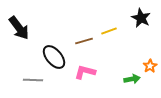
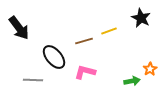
orange star: moved 3 px down
green arrow: moved 2 px down
